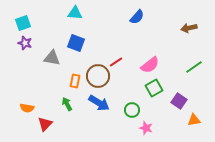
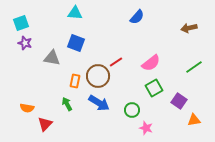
cyan square: moved 2 px left
pink semicircle: moved 1 px right, 2 px up
